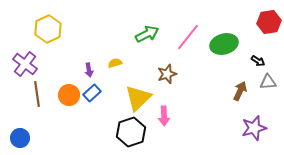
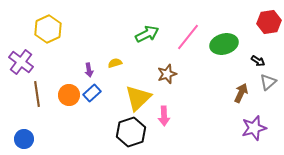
purple cross: moved 4 px left, 2 px up
gray triangle: rotated 36 degrees counterclockwise
brown arrow: moved 1 px right, 2 px down
blue circle: moved 4 px right, 1 px down
